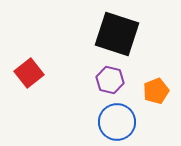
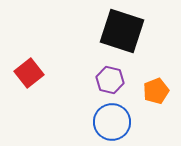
black square: moved 5 px right, 3 px up
blue circle: moved 5 px left
